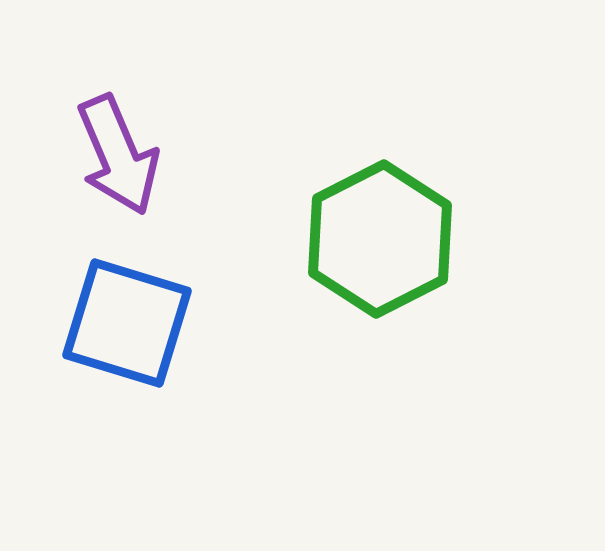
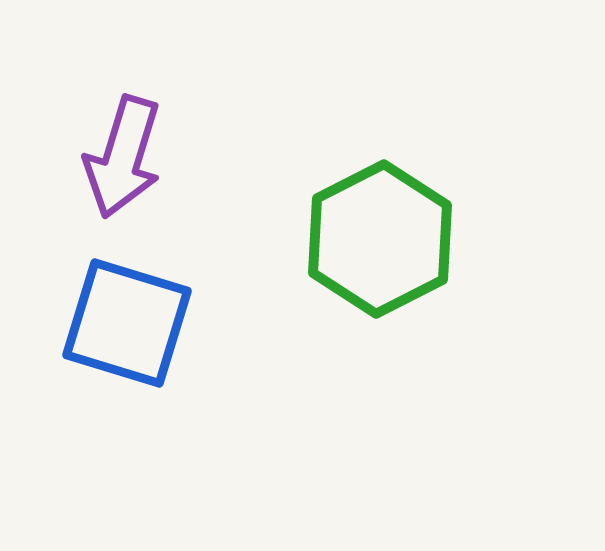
purple arrow: moved 5 px right, 2 px down; rotated 40 degrees clockwise
